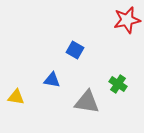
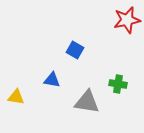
green cross: rotated 24 degrees counterclockwise
